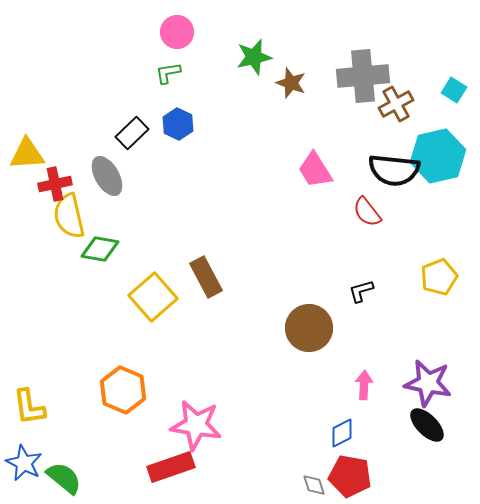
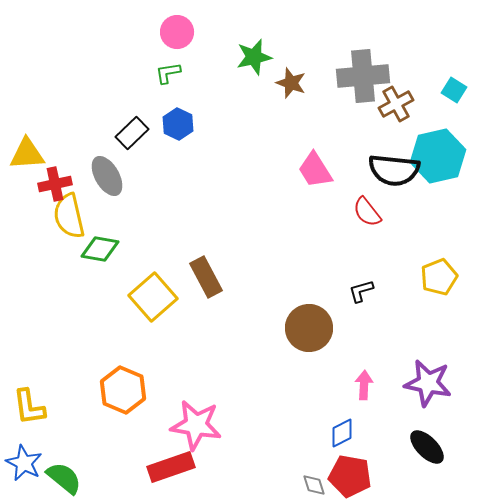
black ellipse: moved 22 px down
